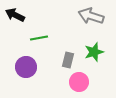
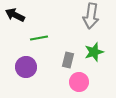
gray arrow: rotated 100 degrees counterclockwise
